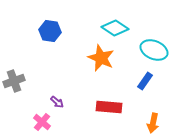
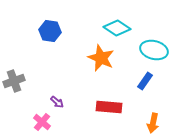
cyan diamond: moved 2 px right
cyan ellipse: rotated 8 degrees counterclockwise
